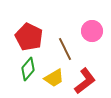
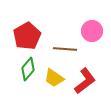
red pentagon: moved 2 px left, 1 px up; rotated 16 degrees clockwise
brown line: rotated 60 degrees counterclockwise
yellow trapezoid: rotated 65 degrees clockwise
